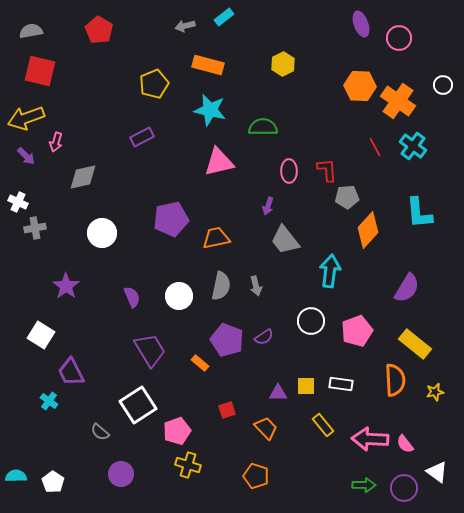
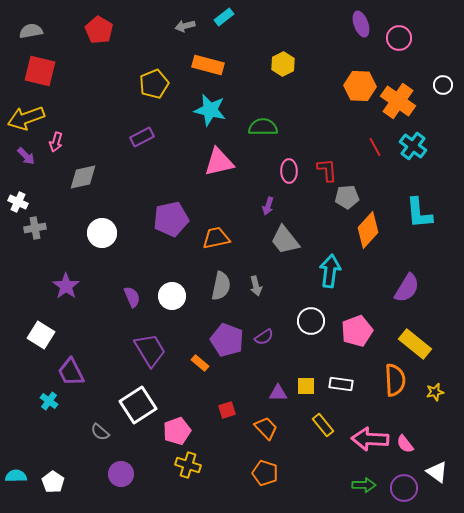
white circle at (179, 296): moved 7 px left
orange pentagon at (256, 476): moved 9 px right, 3 px up
